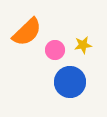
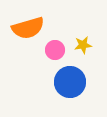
orange semicircle: moved 1 px right, 4 px up; rotated 28 degrees clockwise
